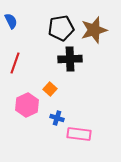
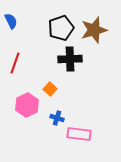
black pentagon: rotated 10 degrees counterclockwise
